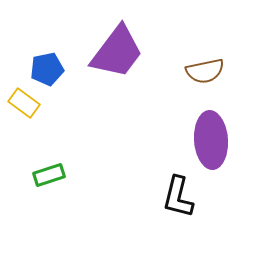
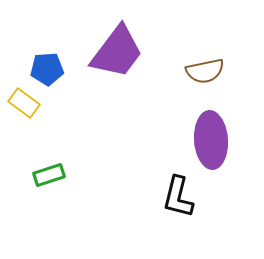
blue pentagon: rotated 8 degrees clockwise
